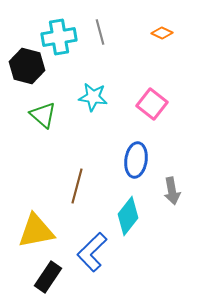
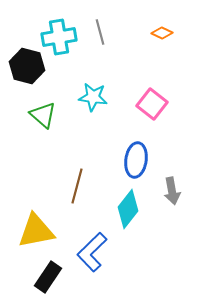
cyan diamond: moved 7 px up
